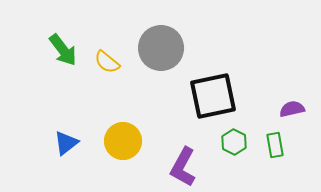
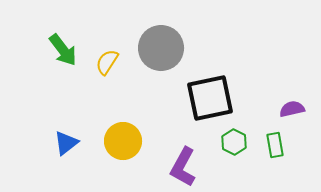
yellow semicircle: rotated 84 degrees clockwise
black square: moved 3 px left, 2 px down
